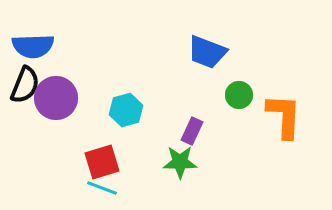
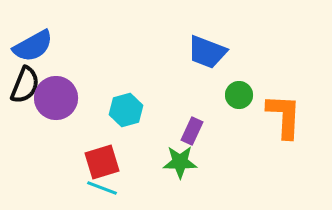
blue semicircle: rotated 27 degrees counterclockwise
